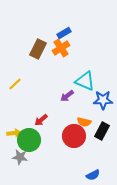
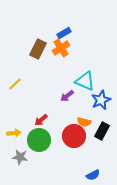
blue star: moved 2 px left; rotated 24 degrees counterclockwise
green circle: moved 10 px right
